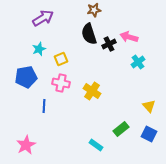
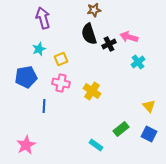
purple arrow: rotated 75 degrees counterclockwise
